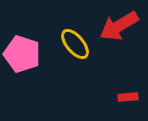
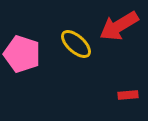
yellow ellipse: moved 1 px right; rotated 8 degrees counterclockwise
red rectangle: moved 2 px up
